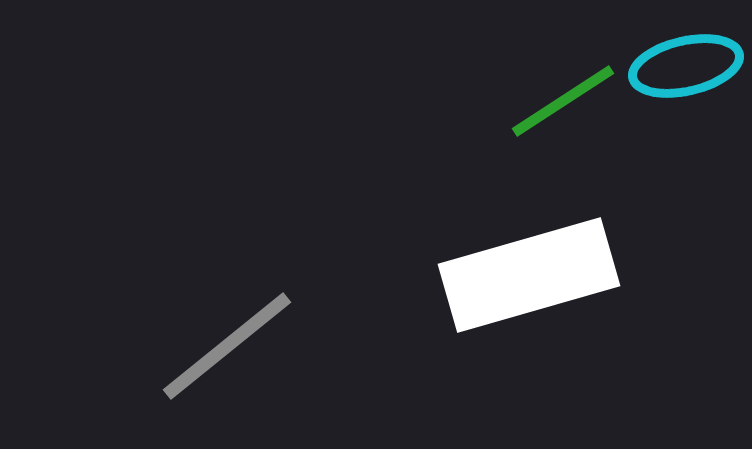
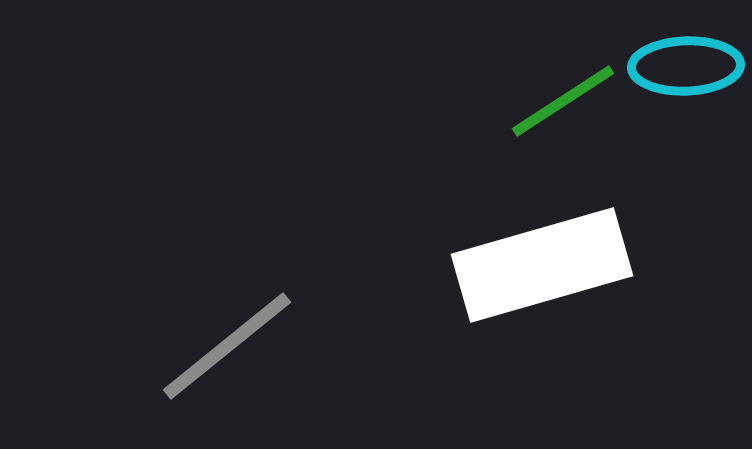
cyan ellipse: rotated 11 degrees clockwise
white rectangle: moved 13 px right, 10 px up
